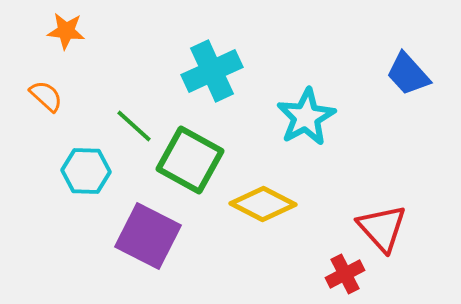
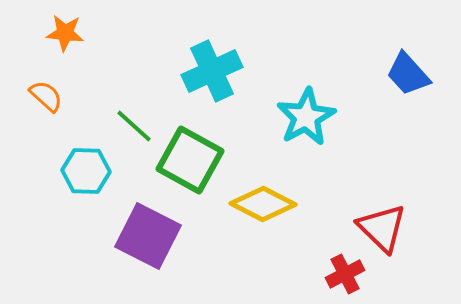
orange star: moved 1 px left, 2 px down
red triangle: rotated 4 degrees counterclockwise
